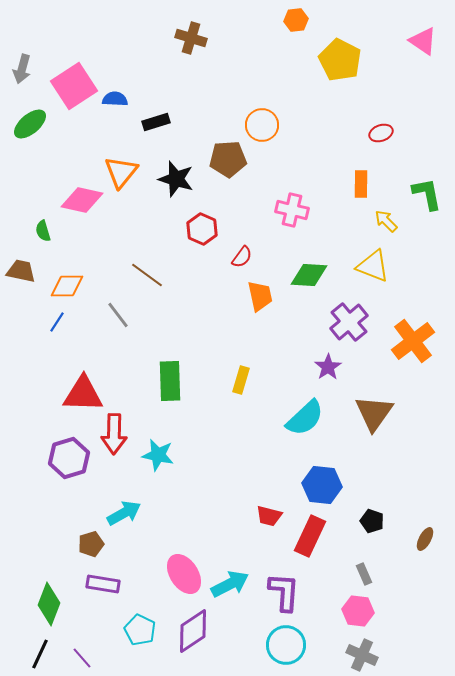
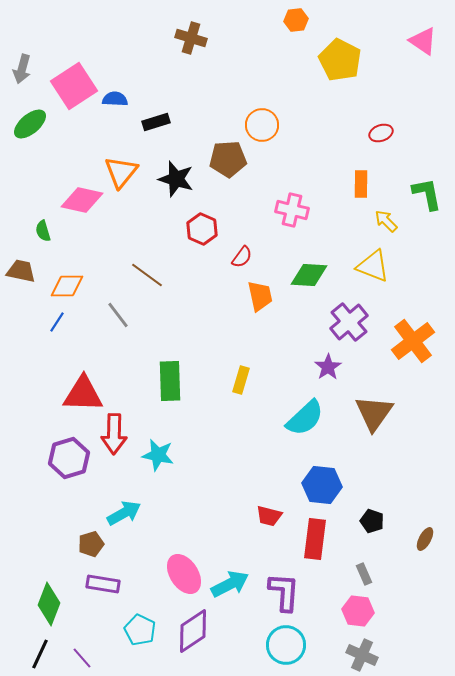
red rectangle at (310, 536): moved 5 px right, 3 px down; rotated 18 degrees counterclockwise
